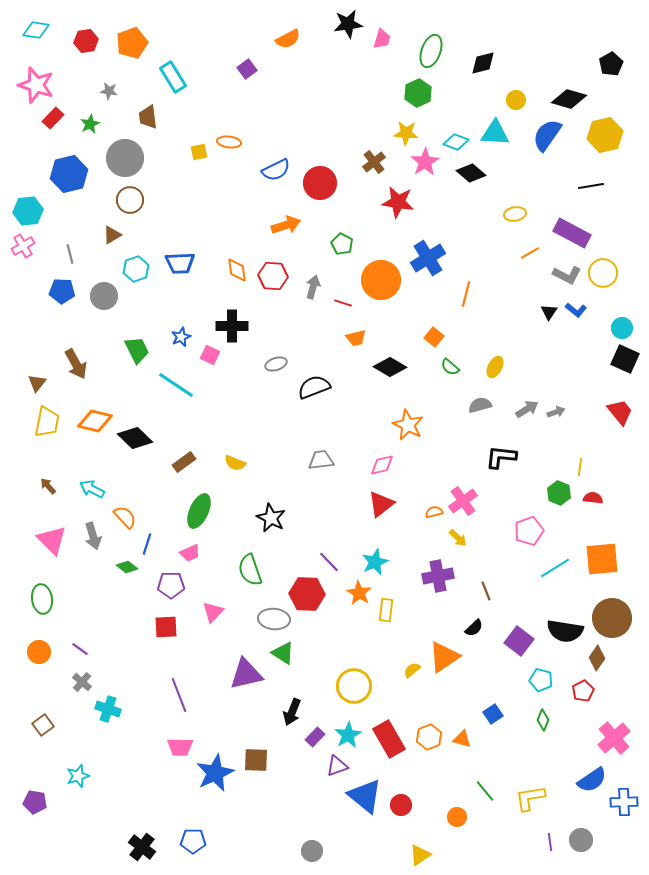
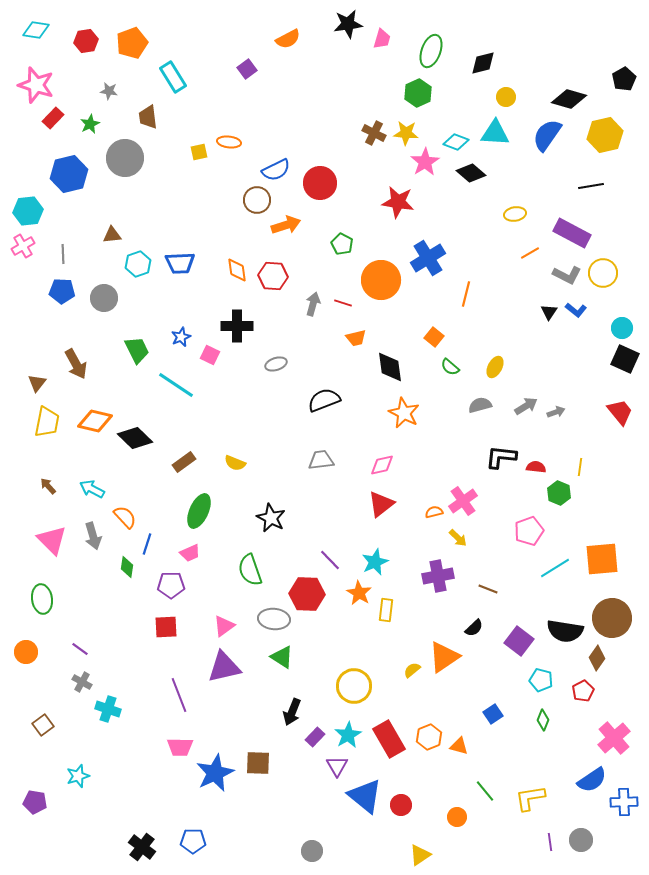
black pentagon at (611, 64): moved 13 px right, 15 px down
yellow circle at (516, 100): moved 10 px left, 3 px up
brown cross at (374, 162): moved 29 px up; rotated 25 degrees counterclockwise
brown circle at (130, 200): moved 127 px right
brown triangle at (112, 235): rotated 24 degrees clockwise
gray line at (70, 254): moved 7 px left; rotated 12 degrees clockwise
cyan hexagon at (136, 269): moved 2 px right, 5 px up
gray arrow at (313, 287): moved 17 px down
gray circle at (104, 296): moved 2 px down
black cross at (232, 326): moved 5 px right
black diamond at (390, 367): rotated 52 degrees clockwise
black semicircle at (314, 387): moved 10 px right, 13 px down
gray arrow at (527, 409): moved 1 px left, 3 px up
orange star at (408, 425): moved 4 px left, 12 px up
red semicircle at (593, 498): moved 57 px left, 31 px up
purple line at (329, 562): moved 1 px right, 2 px up
green diamond at (127, 567): rotated 60 degrees clockwise
brown line at (486, 591): moved 2 px right, 2 px up; rotated 48 degrees counterclockwise
pink triangle at (213, 612): moved 11 px right, 14 px down; rotated 10 degrees clockwise
orange circle at (39, 652): moved 13 px left
green triangle at (283, 653): moved 1 px left, 4 px down
purple triangle at (246, 674): moved 22 px left, 7 px up
gray cross at (82, 682): rotated 12 degrees counterclockwise
orange triangle at (462, 739): moved 3 px left, 7 px down
brown square at (256, 760): moved 2 px right, 3 px down
purple triangle at (337, 766): rotated 40 degrees counterclockwise
